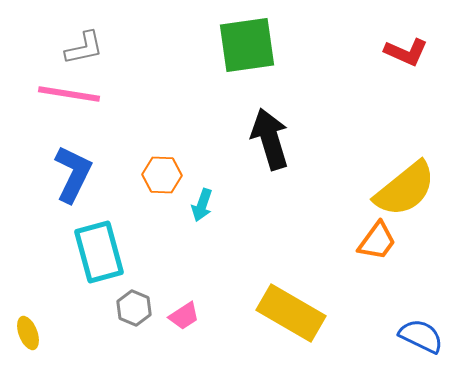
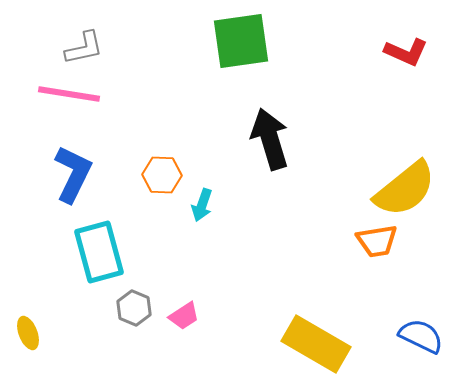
green square: moved 6 px left, 4 px up
orange trapezoid: rotated 45 degrees clockwise
yellow rectangle: moved 25 px right, 31 px down
